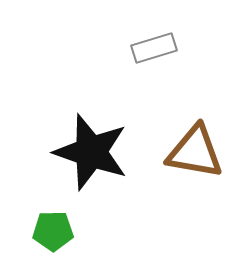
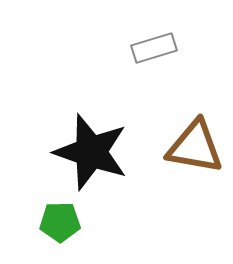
brown triangle: moved 5 px up
green pentagon: moved 7 px right, 9 px up
